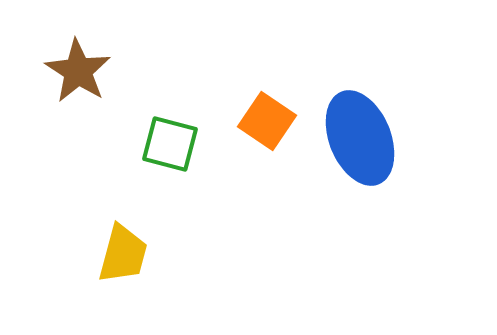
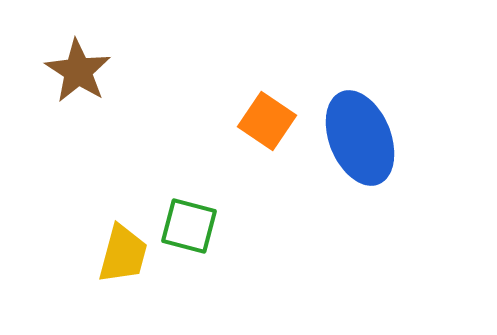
green square: moved 19 px right, 82 px down
